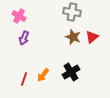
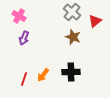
gray cross: rotated 30 degrees clockwise
red triangle: moved 3 px right, 16 px up
black cross: rotated 30 degrees clockwise
